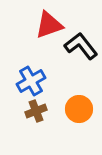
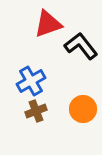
red triangle: moved 1 px left, 1 px up
orange circle: moved 4 px right
